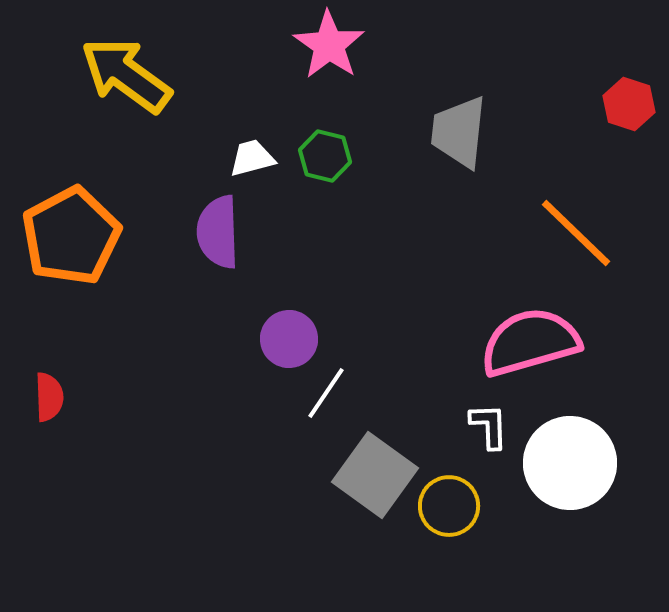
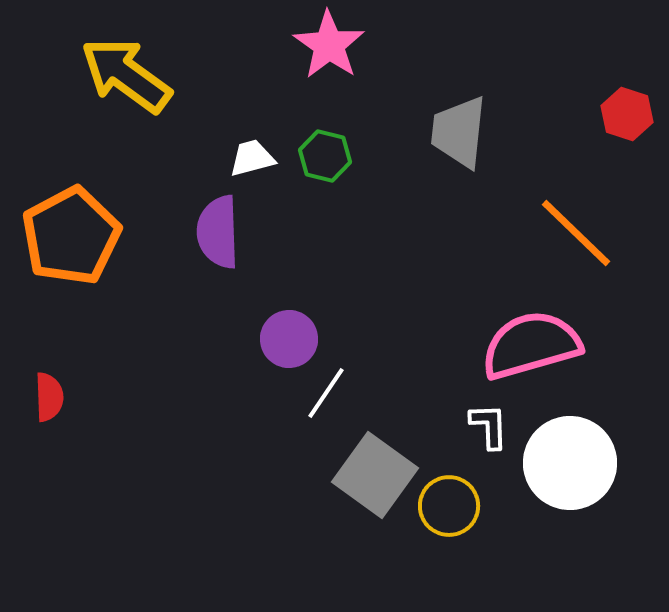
red hexagon: moved 2 px left, 10 px down
pink semicircle: moved 1 px right, 3 px down
